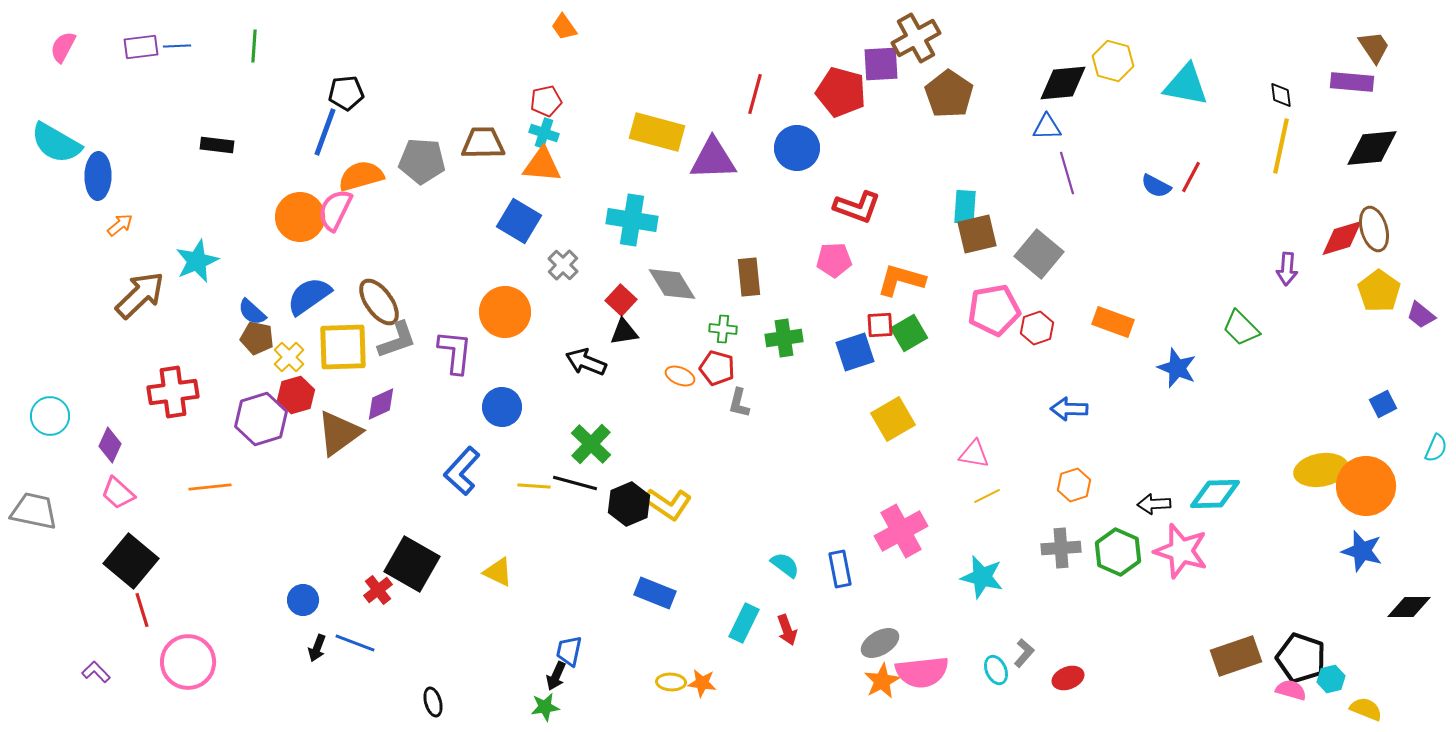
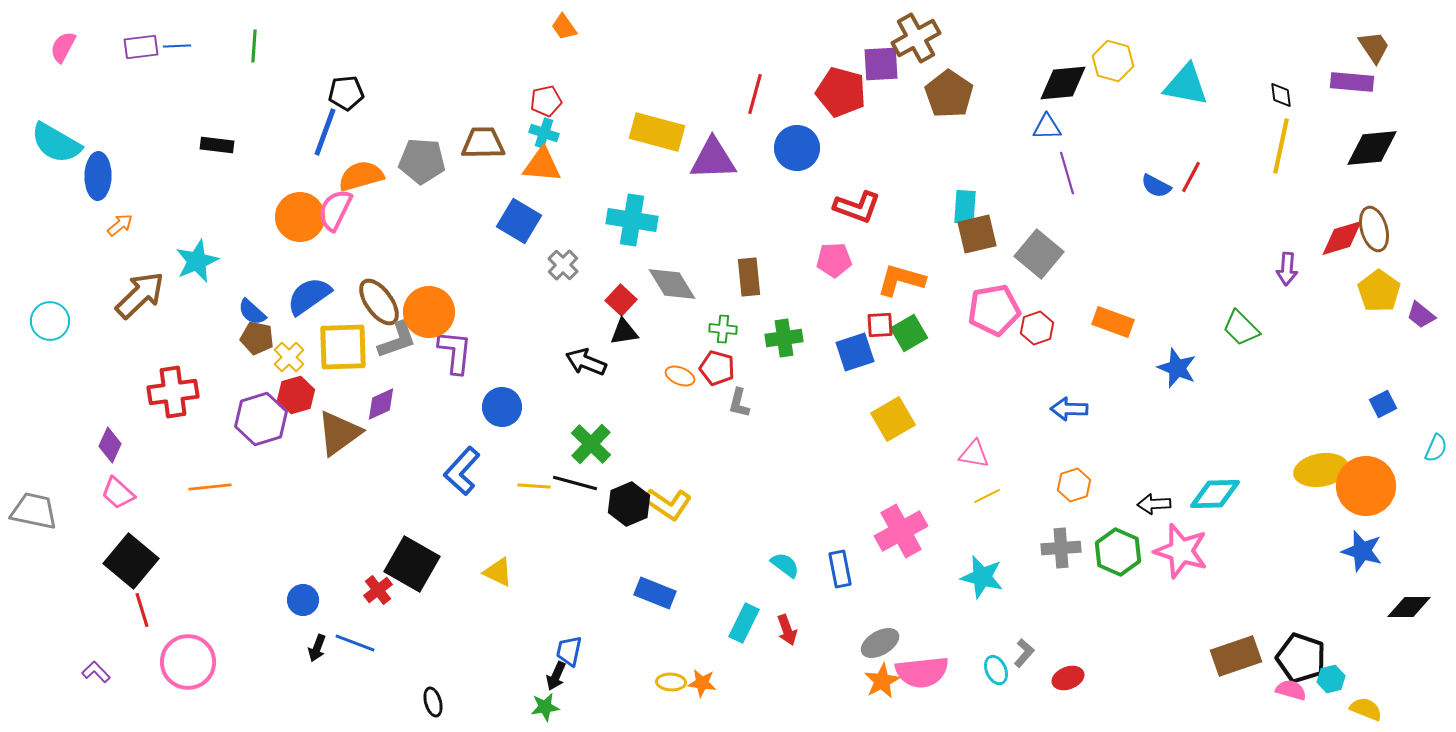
orange circle at (505, 312): moved 76 px left
cyan circle at (50, 416): moved 95 px up
